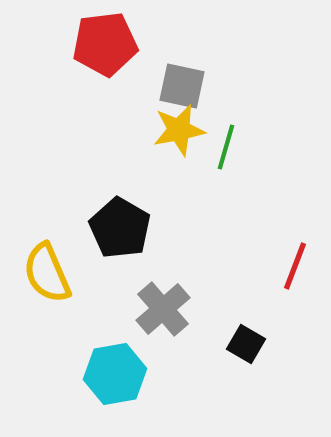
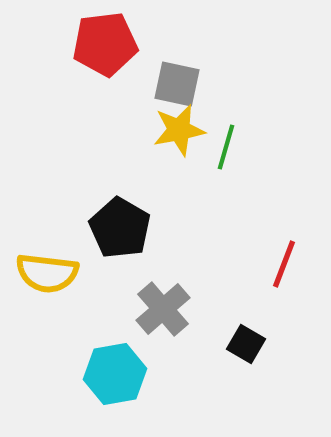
gray square: moved 5 px left, 2 px up
red line: moved 11 px left, 2 px up
yellow semicircle: rotated 60 degrees counterclockwise
